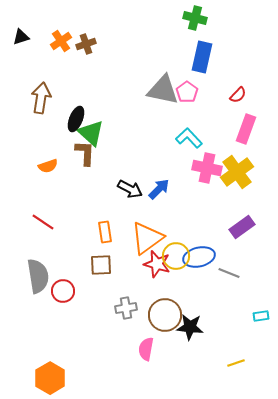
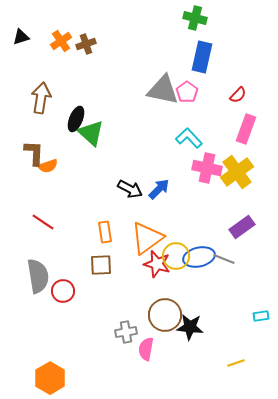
brown L-shape: moved 51 px left
gray line: moved 5 px left, 14 px up
gray cross: moved 24 px down
